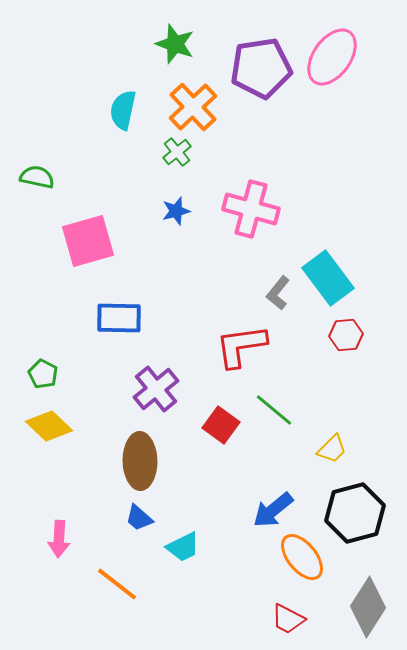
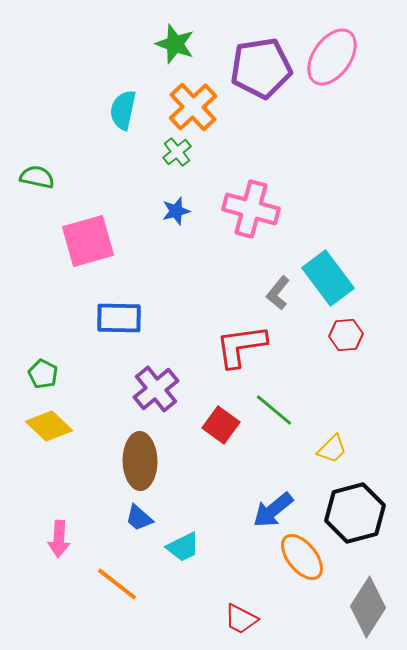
red trapezoid: moved 47 px left
